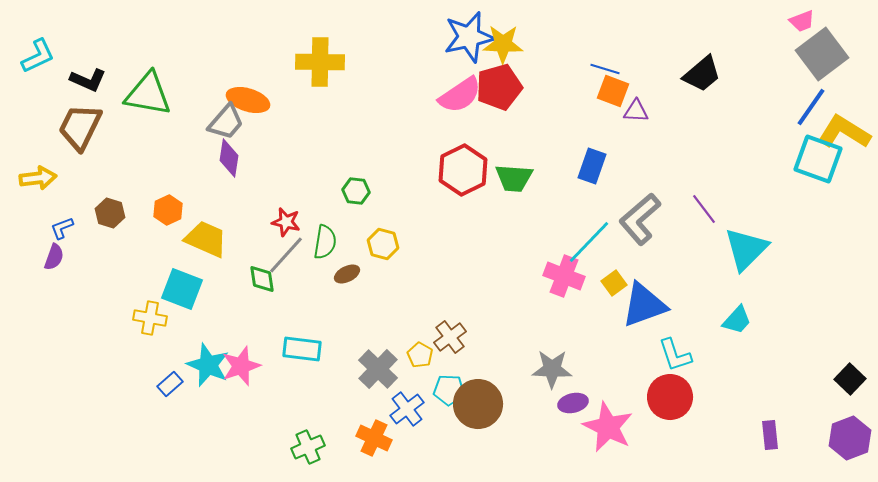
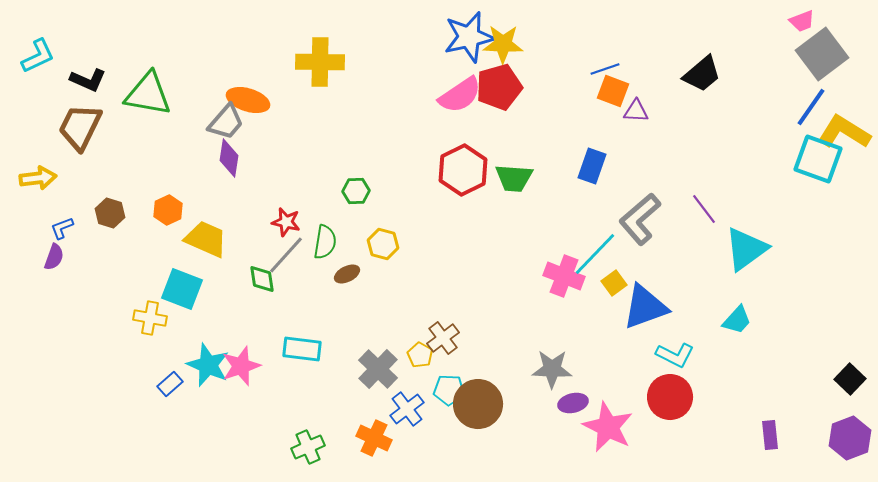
blue line at (605, 69): rotated 36 degrees counterclockwise
green hexagon at (356, 191): rotated 8 degrees counterclockwise
cyan line at (589, 242): moved 6 px right, 12 px down
cyan triangle at (746, 249): rotated 9 degrees clockwise
blue triangle at (644, 305): moved 1 px right, 2 px down
brown cross at (450, 337): moved 7 px left, 1 px down
cyan L-shape at (675, 355): rotated 45 degrees counterclockwise
